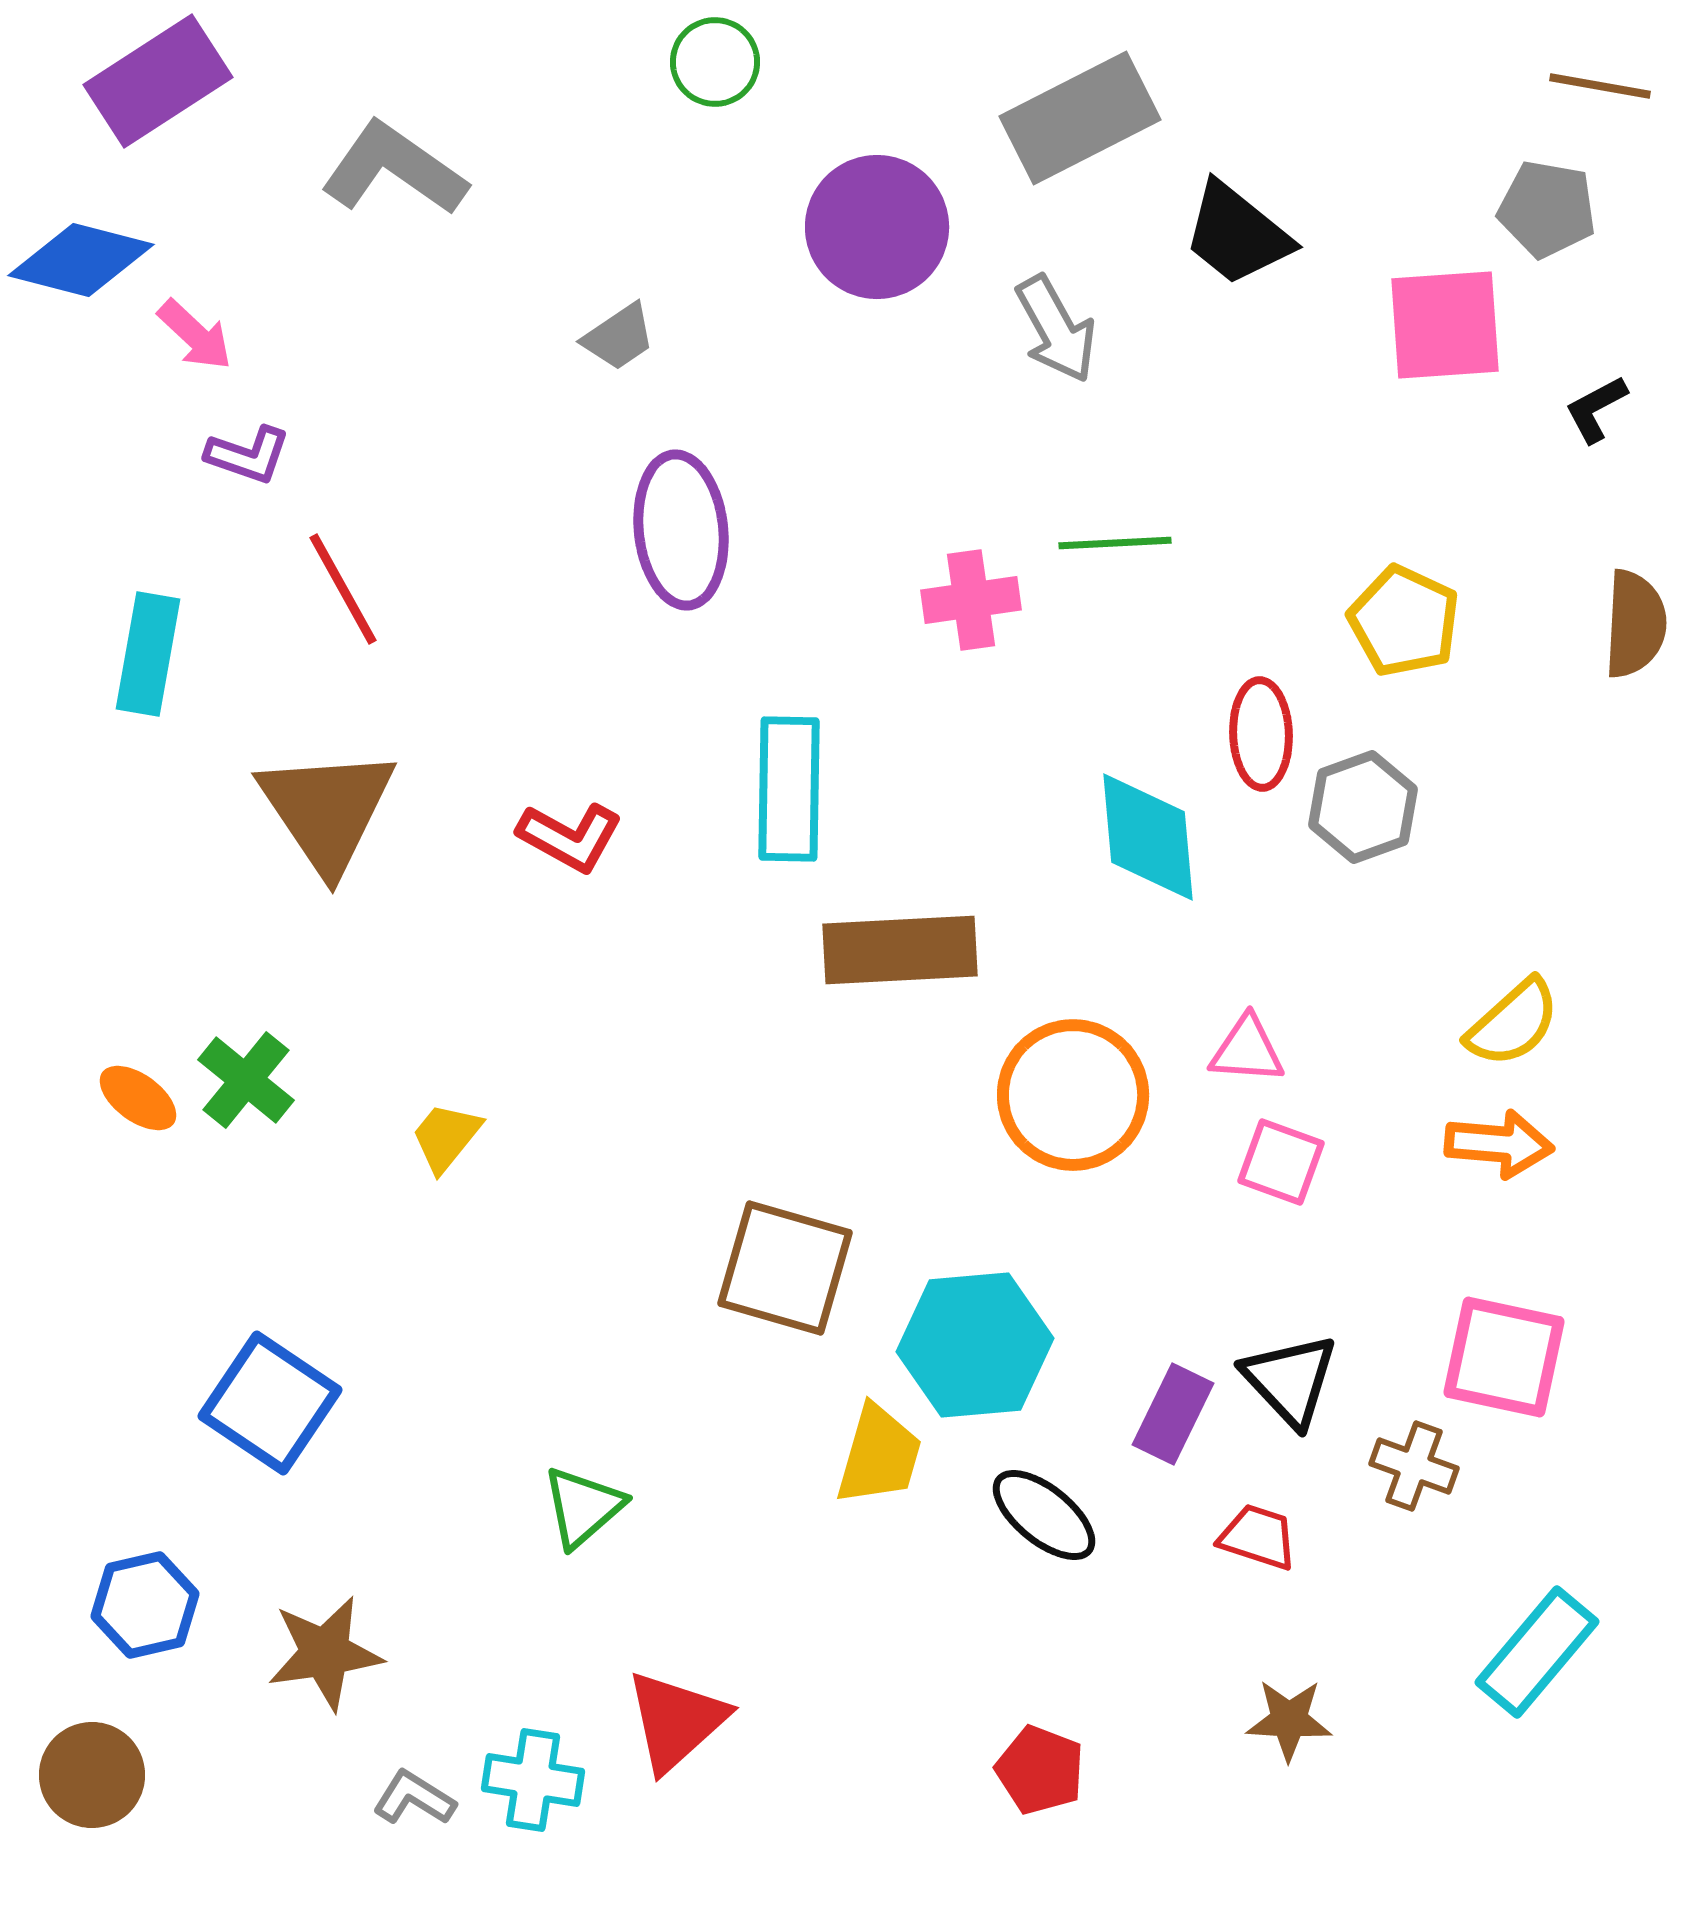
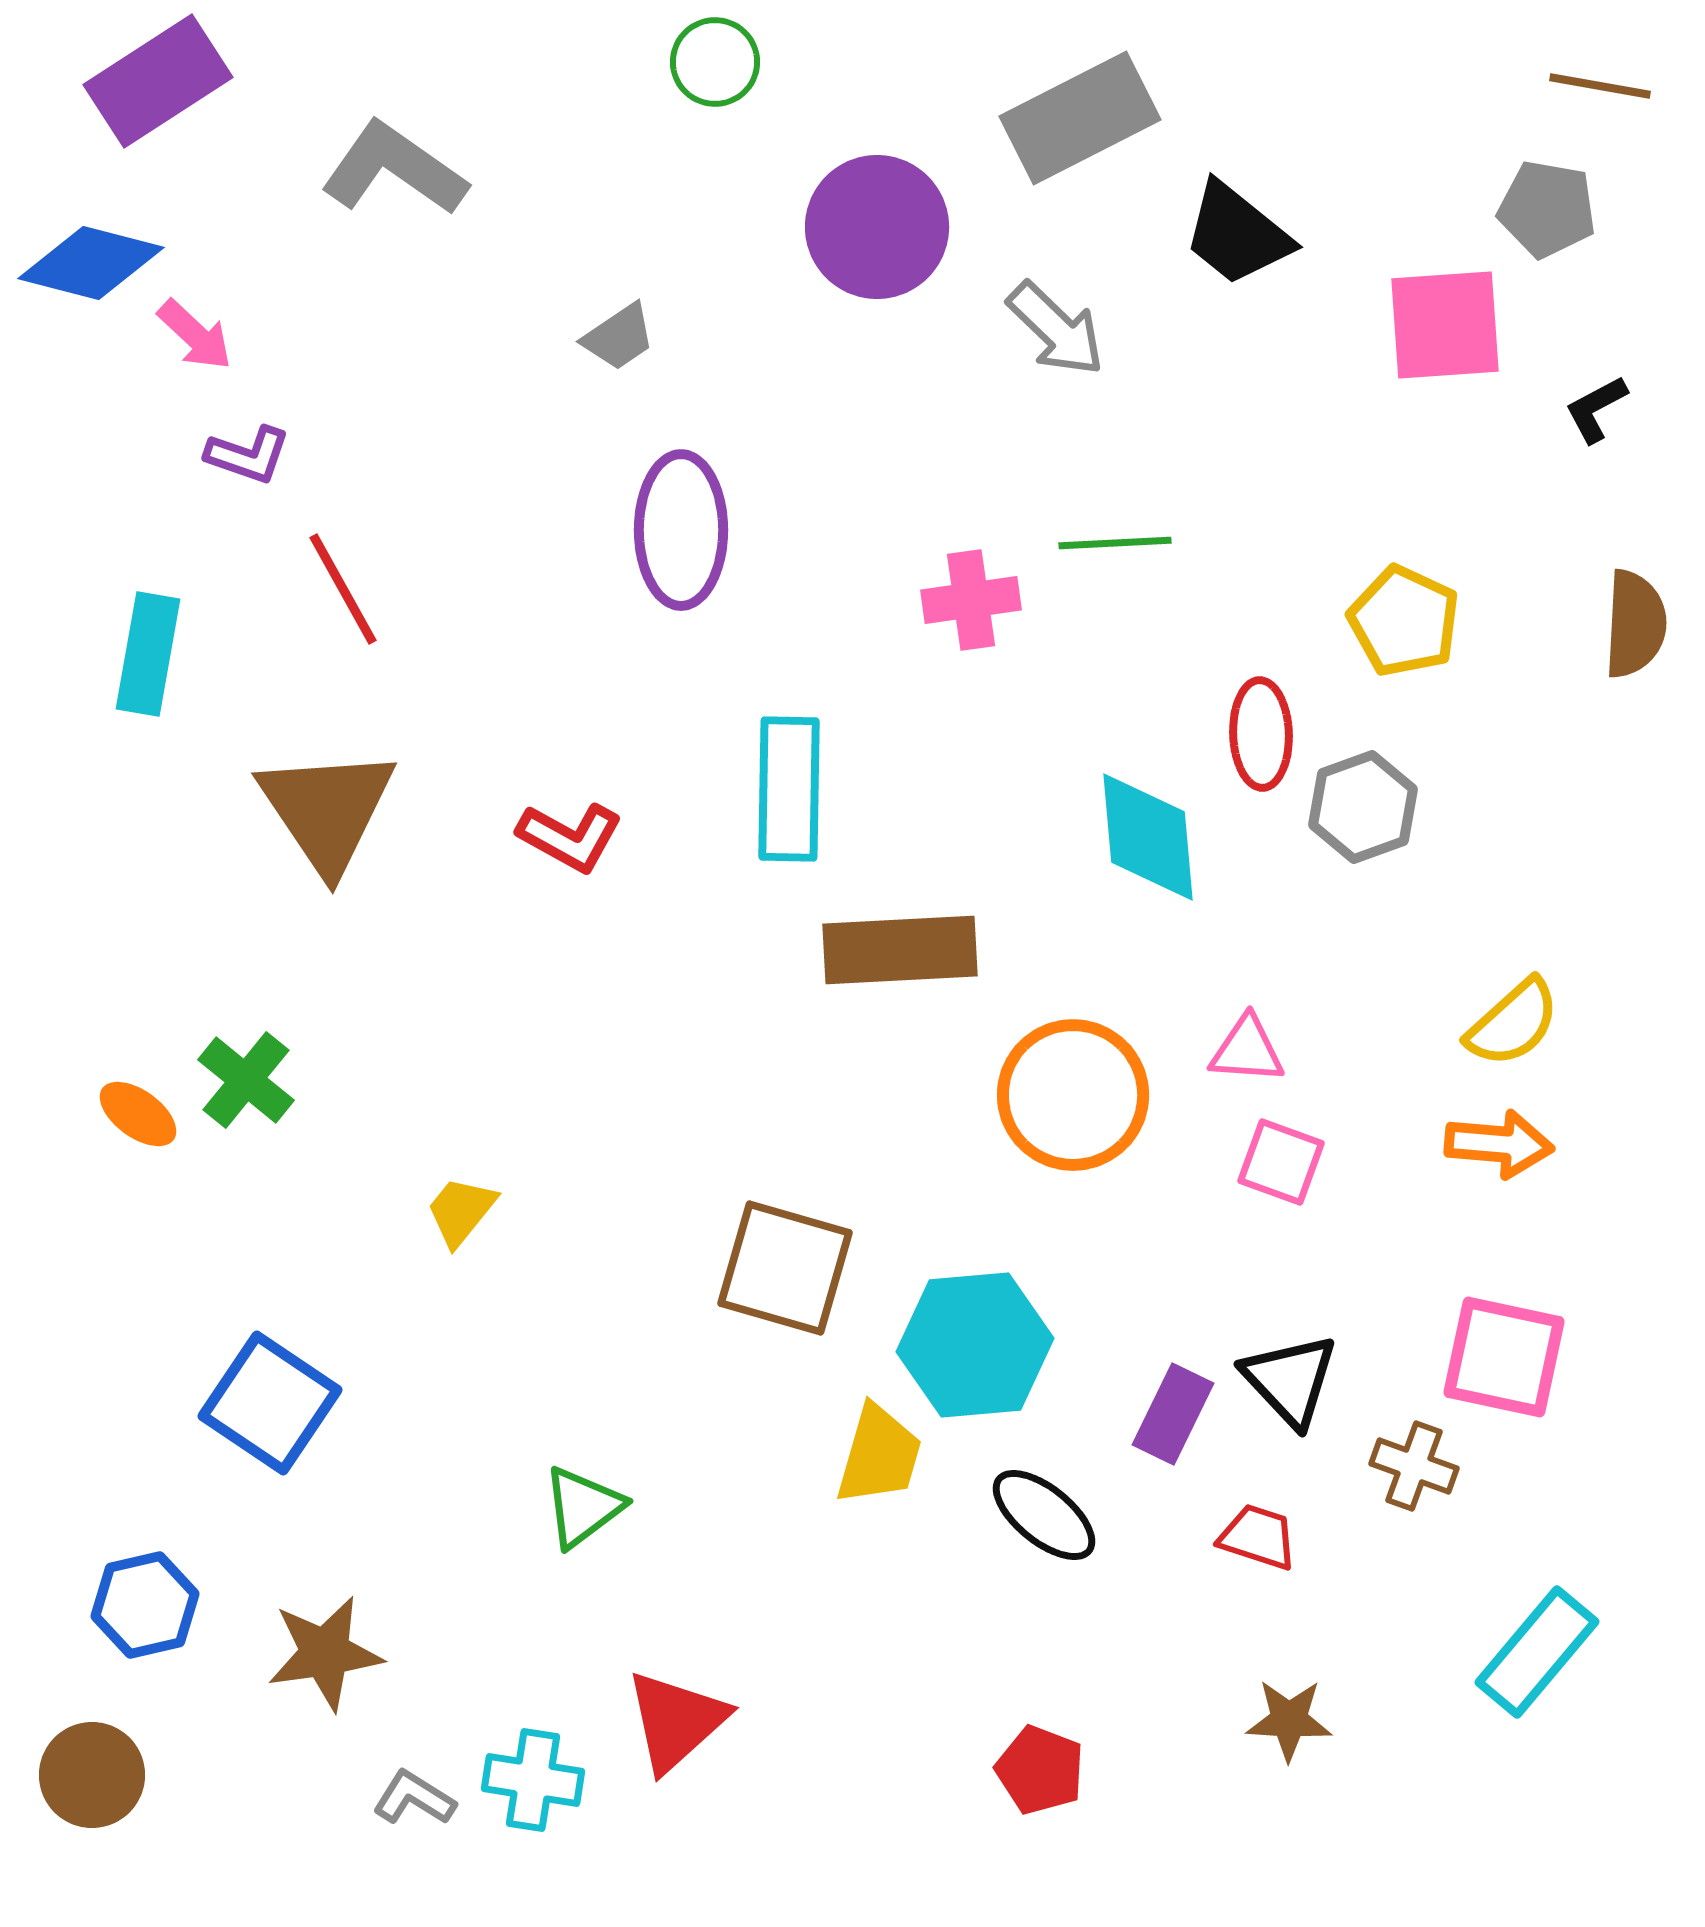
blue diamond at (81, 260): moved 10 px right, 3 px down
gray arrow at (1056, 329): rotated 17 degrees counterclockwise
purple ellipse at (681, 530): rotated 6 degrees clockwise
orange ellipse at (138, 1098): moved 16 px down
yellow trapezoid at (446, 1137): moved 15 px right, 74 px down
green triangle at (583, 1507): rotated 4 degrees clockwise
